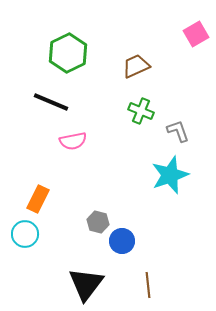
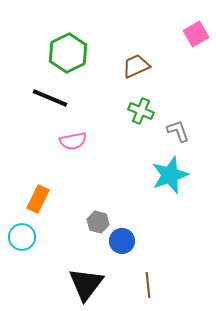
black line: moved 1 px left, 4 px up
cyan circle: moved 3 px left, 3 px down
